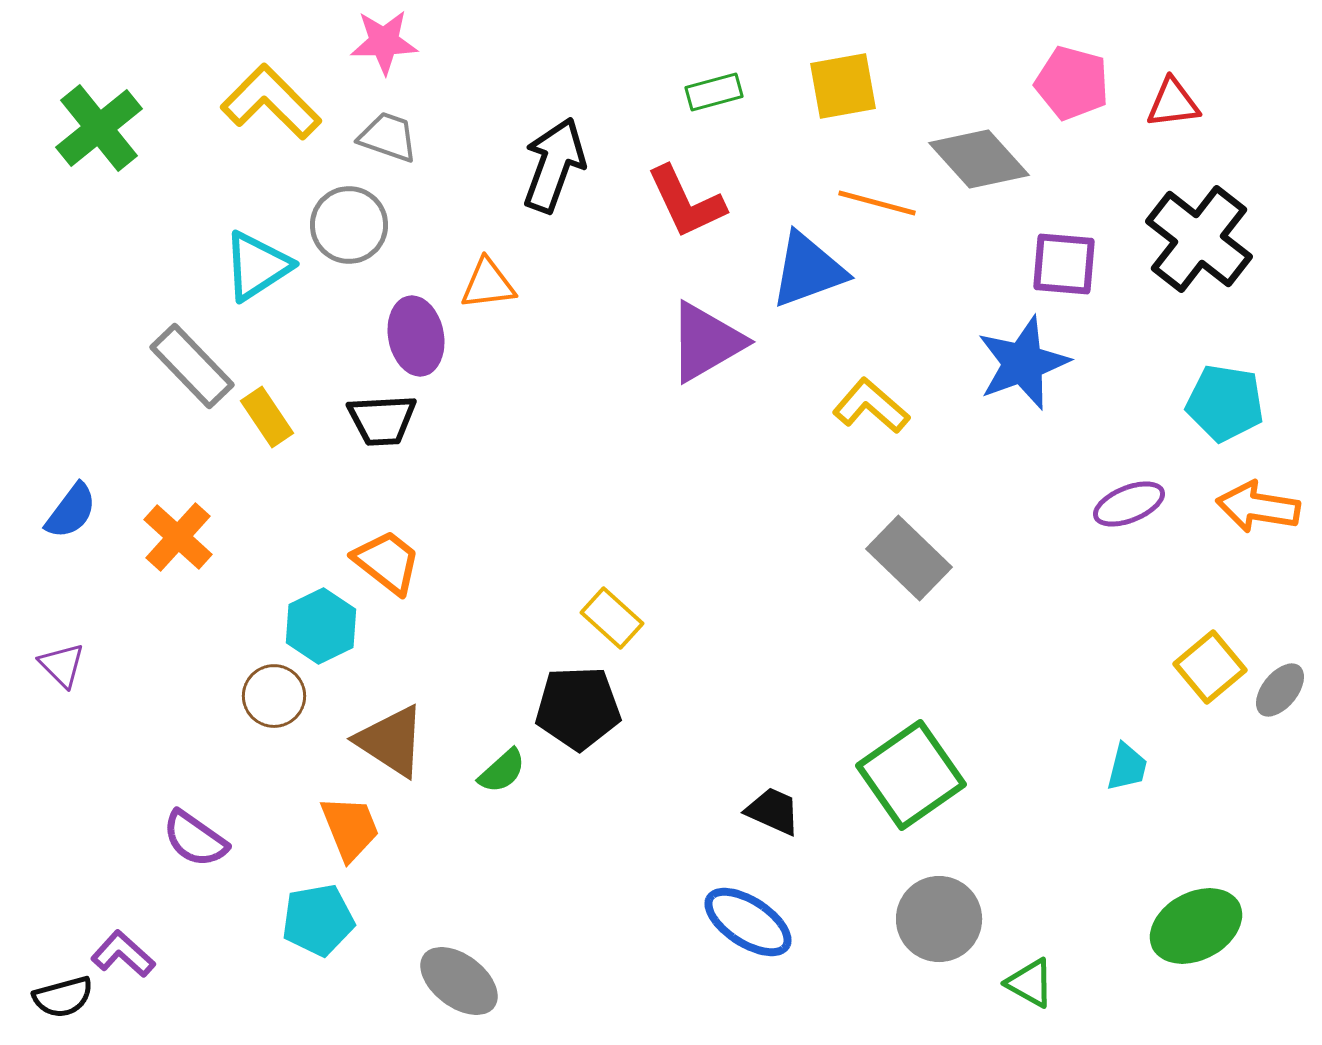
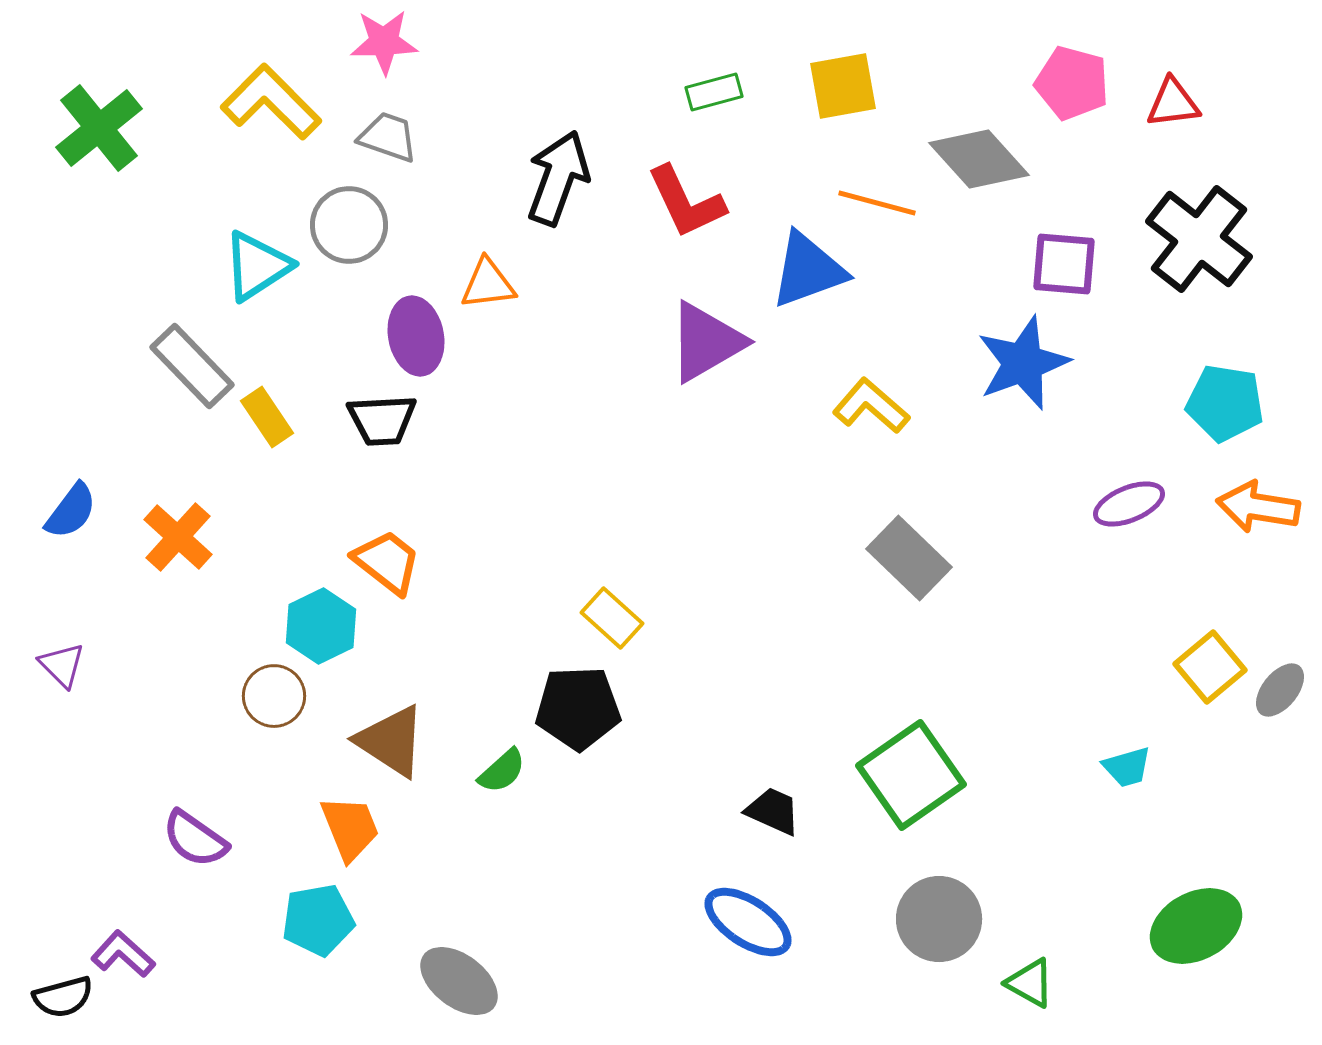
black arrow at (554, 165): moved 4 px right, 13 px down
cyan trapezoid at (1127, 767): rotated 60 degrees clockwise
